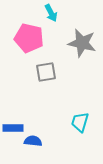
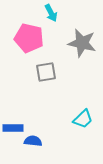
cyan trapezoid: moved 3 px right, 3 px up; rotated 150 degrees counterclockwise
